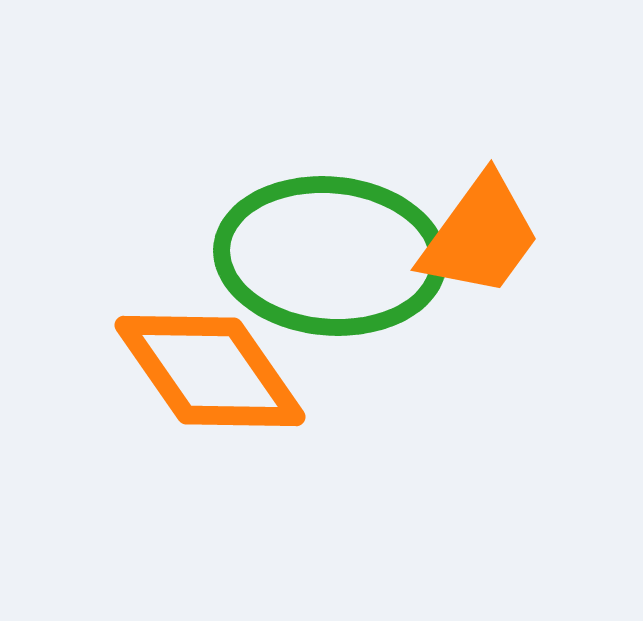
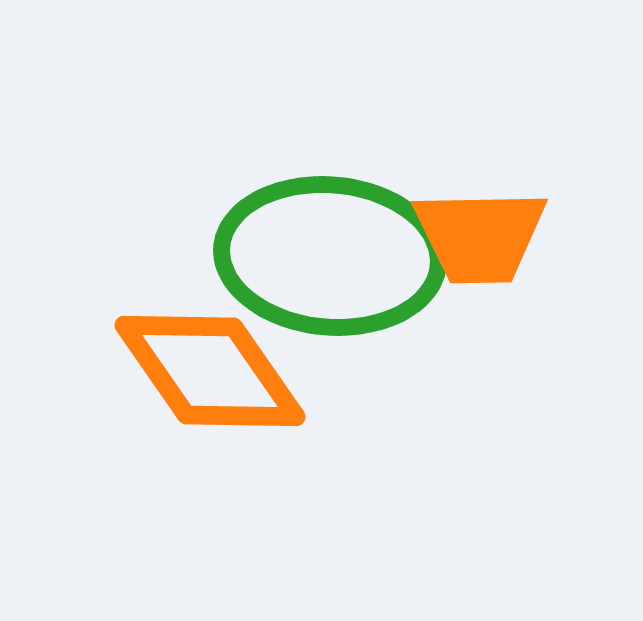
orange trapezoid: rotated 53 degrees clockwise
